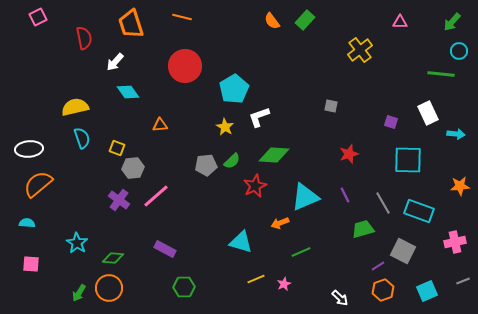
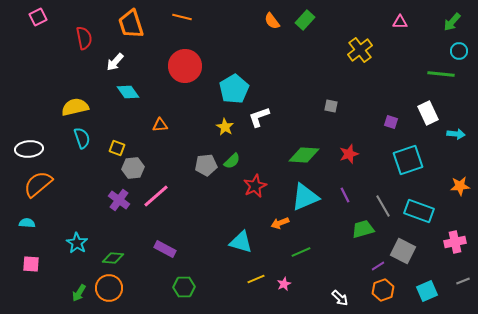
green diamond at (274, 155): moved 30 px right
cyan square at (408, 160): rotated 20 degrees counterclockwise
gray line at (383, 203): moved 3 px down
